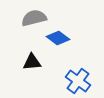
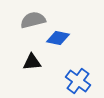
gray semicircle: moved 1 px left, 2 px down
blue diamond: rotated 25 degrees counterclockwise
